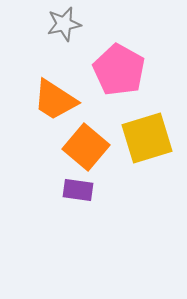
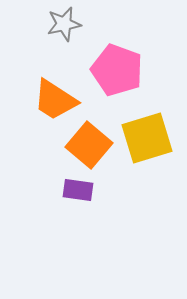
pink pentagon: moved 2 px left; rotated 9 degrees counterclockwise
orange square: moved 3 px right, 2 px up
